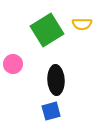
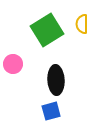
yellow semicircle: rotated 90 degrees clockwise
